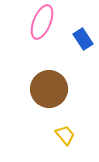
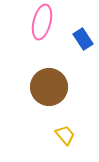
pink ellipse: rotated 8 degrees counterclockwise
brown circle: moved 2 px up
